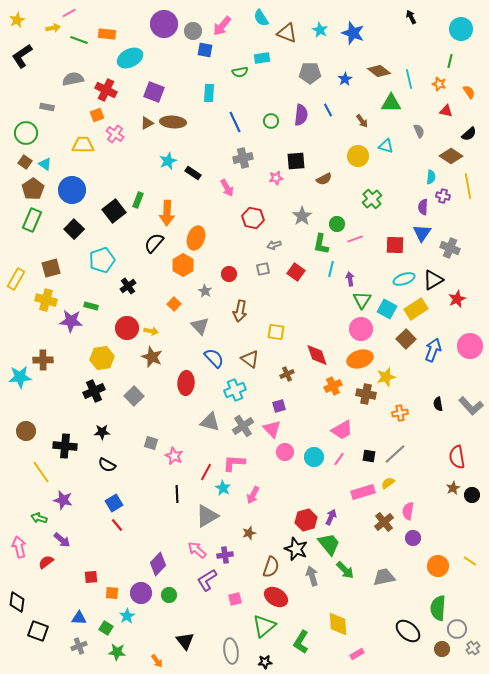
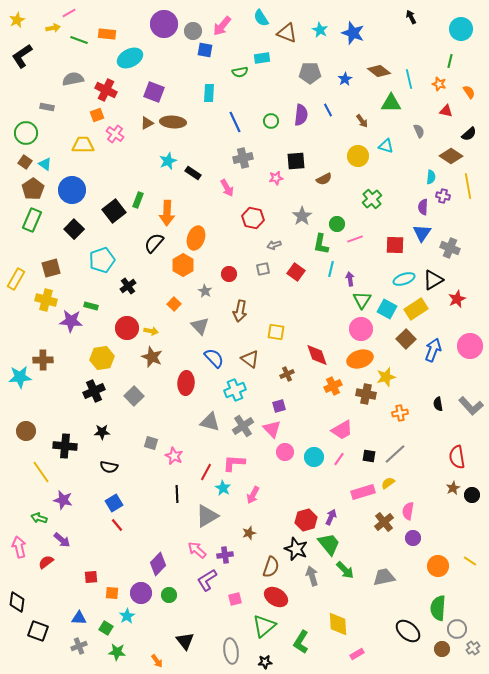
black semicircle at (107, 465): moved 2 px right, 2 px down; rotated 18 degrees counterclockwise
